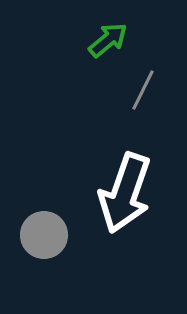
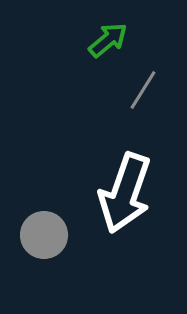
gray line: rotated 6 degrees clockwise
